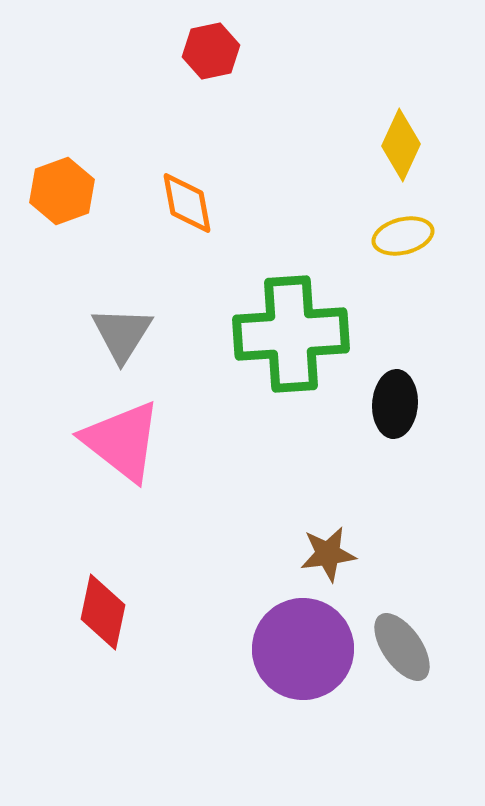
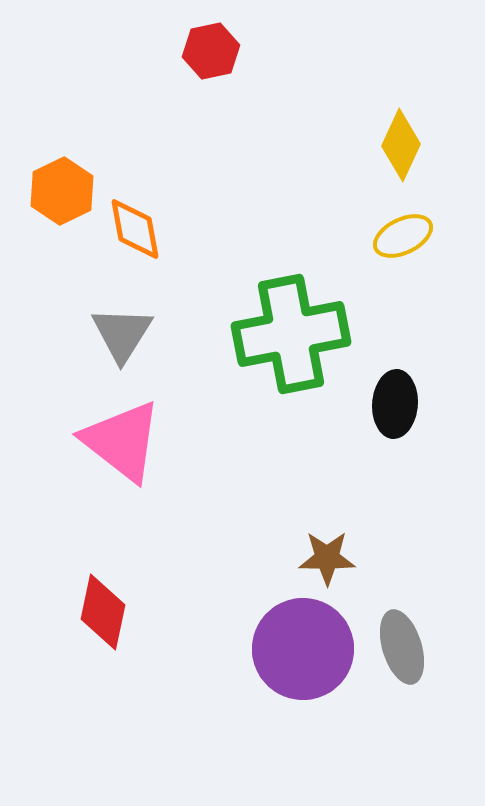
orange hexagon: rotated 6 degrees counterclockwise
orange diamond: moved 52 px left, 26 px down
yellow ellipse: rotated 12 degrees counterclockwise
green cross: rotated 7 degrees counterclockwise
brown star: moved 1 px left, 4 px down; rotated 8 degrees clockwise
gray ellipse: rotated 18 degrees clockwise
